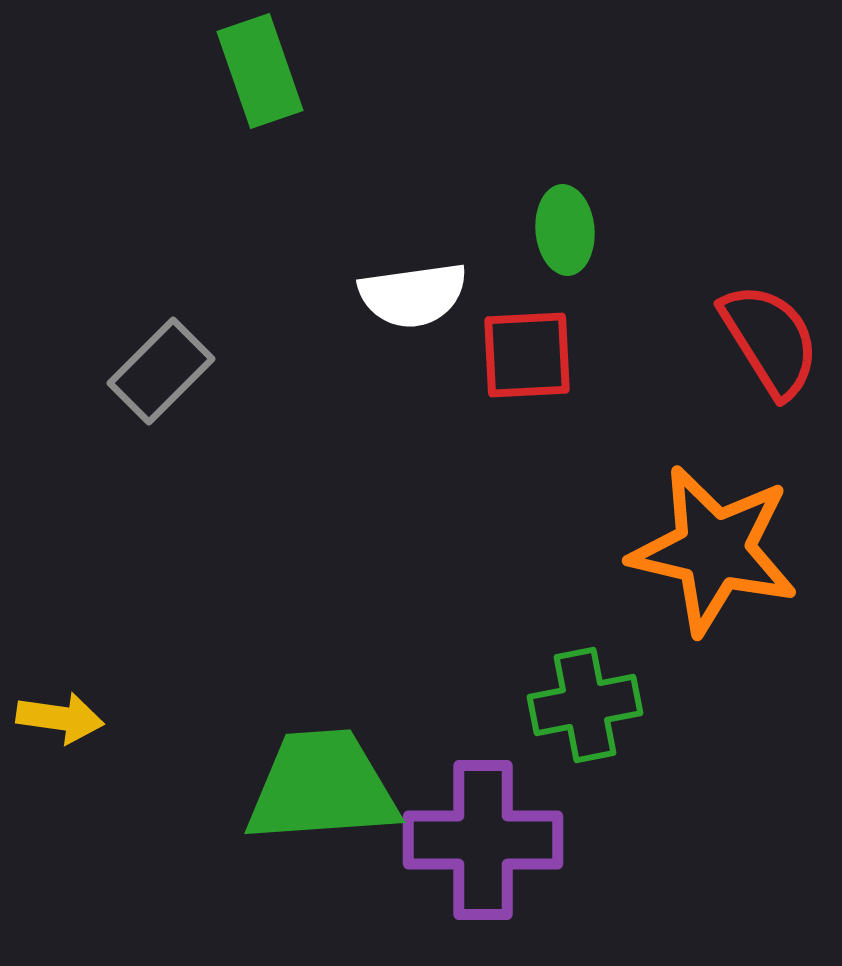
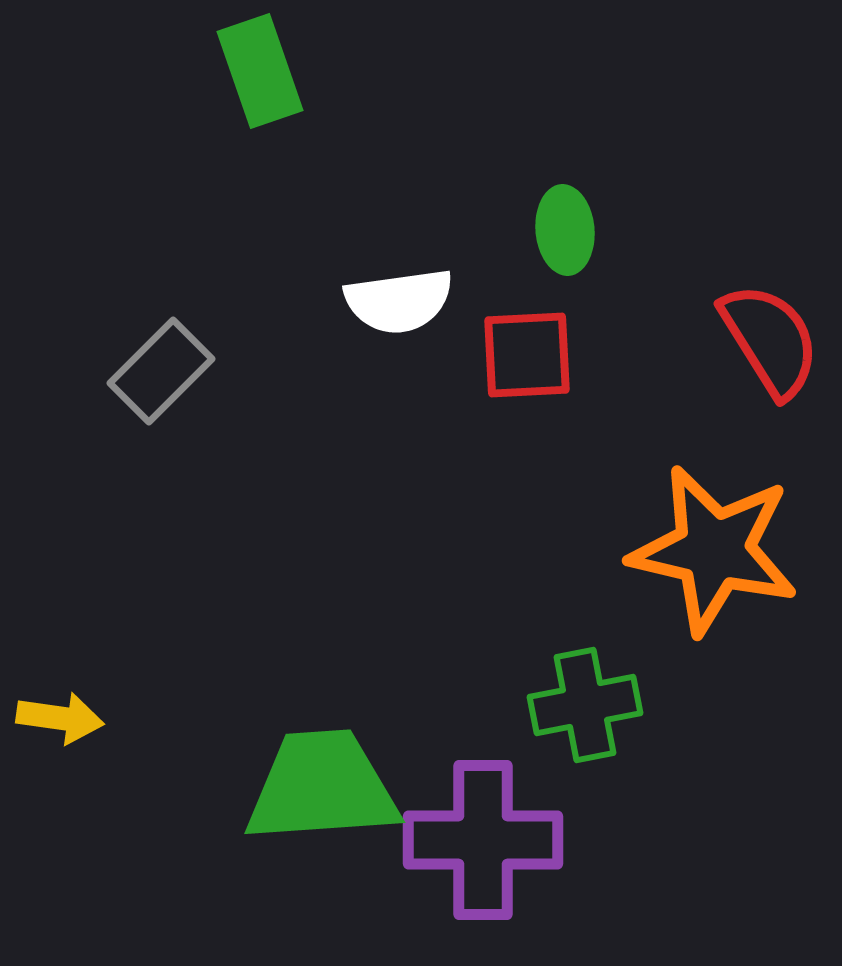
white semicircle: moved 14 px left, 6 px down
